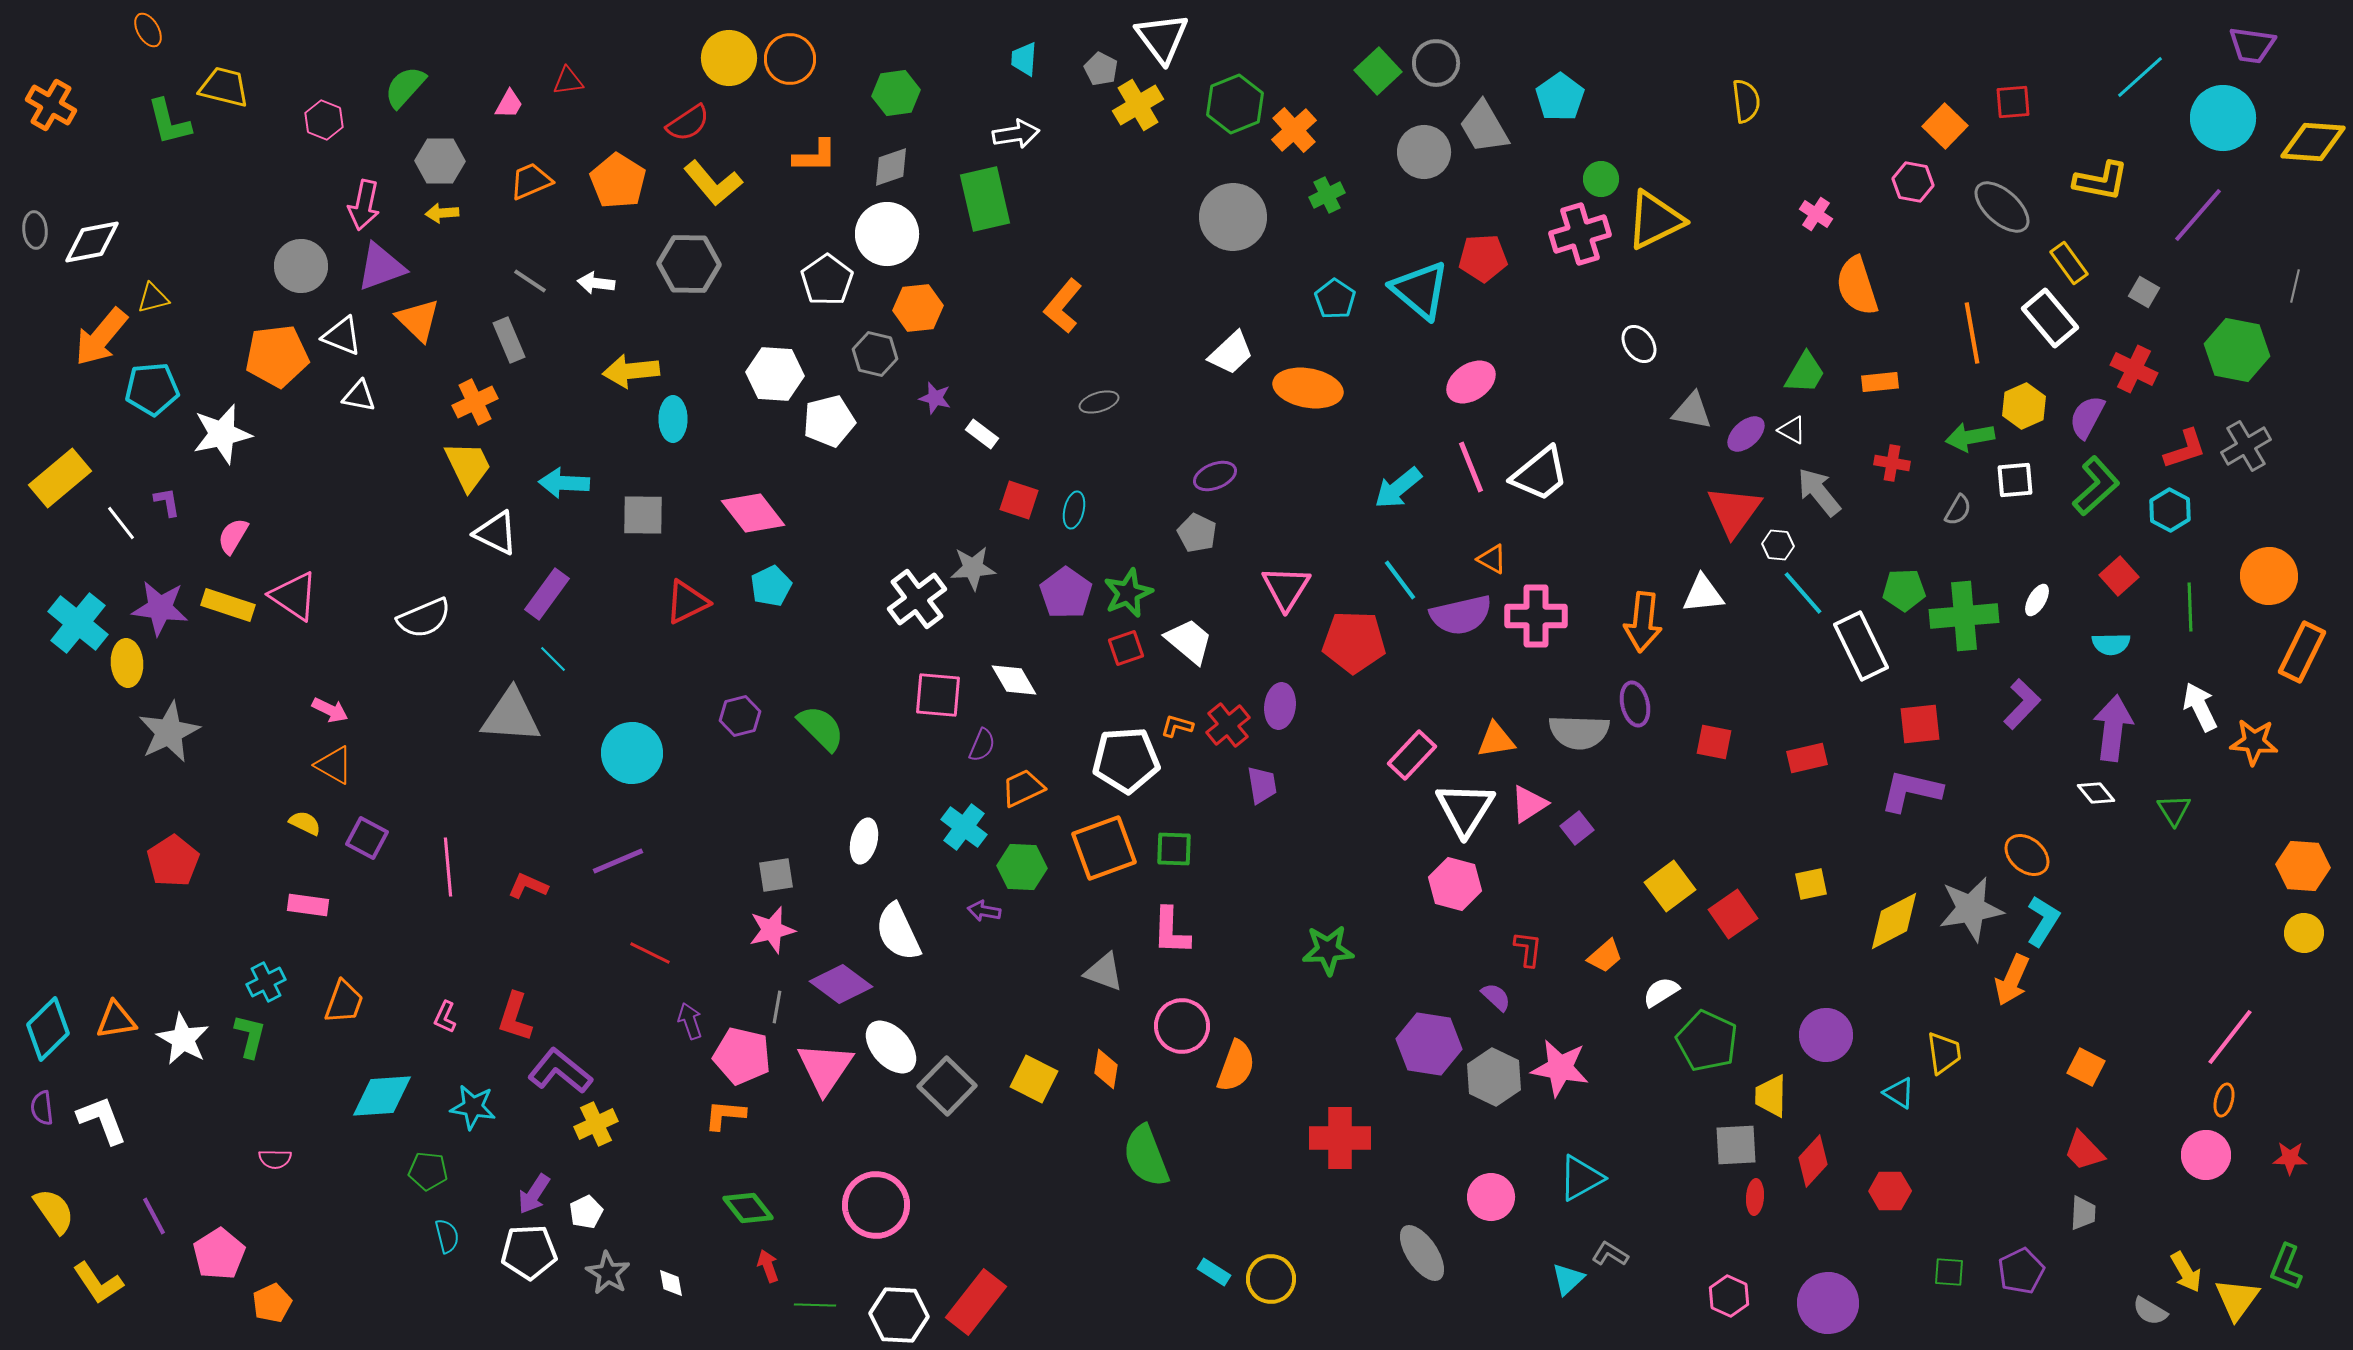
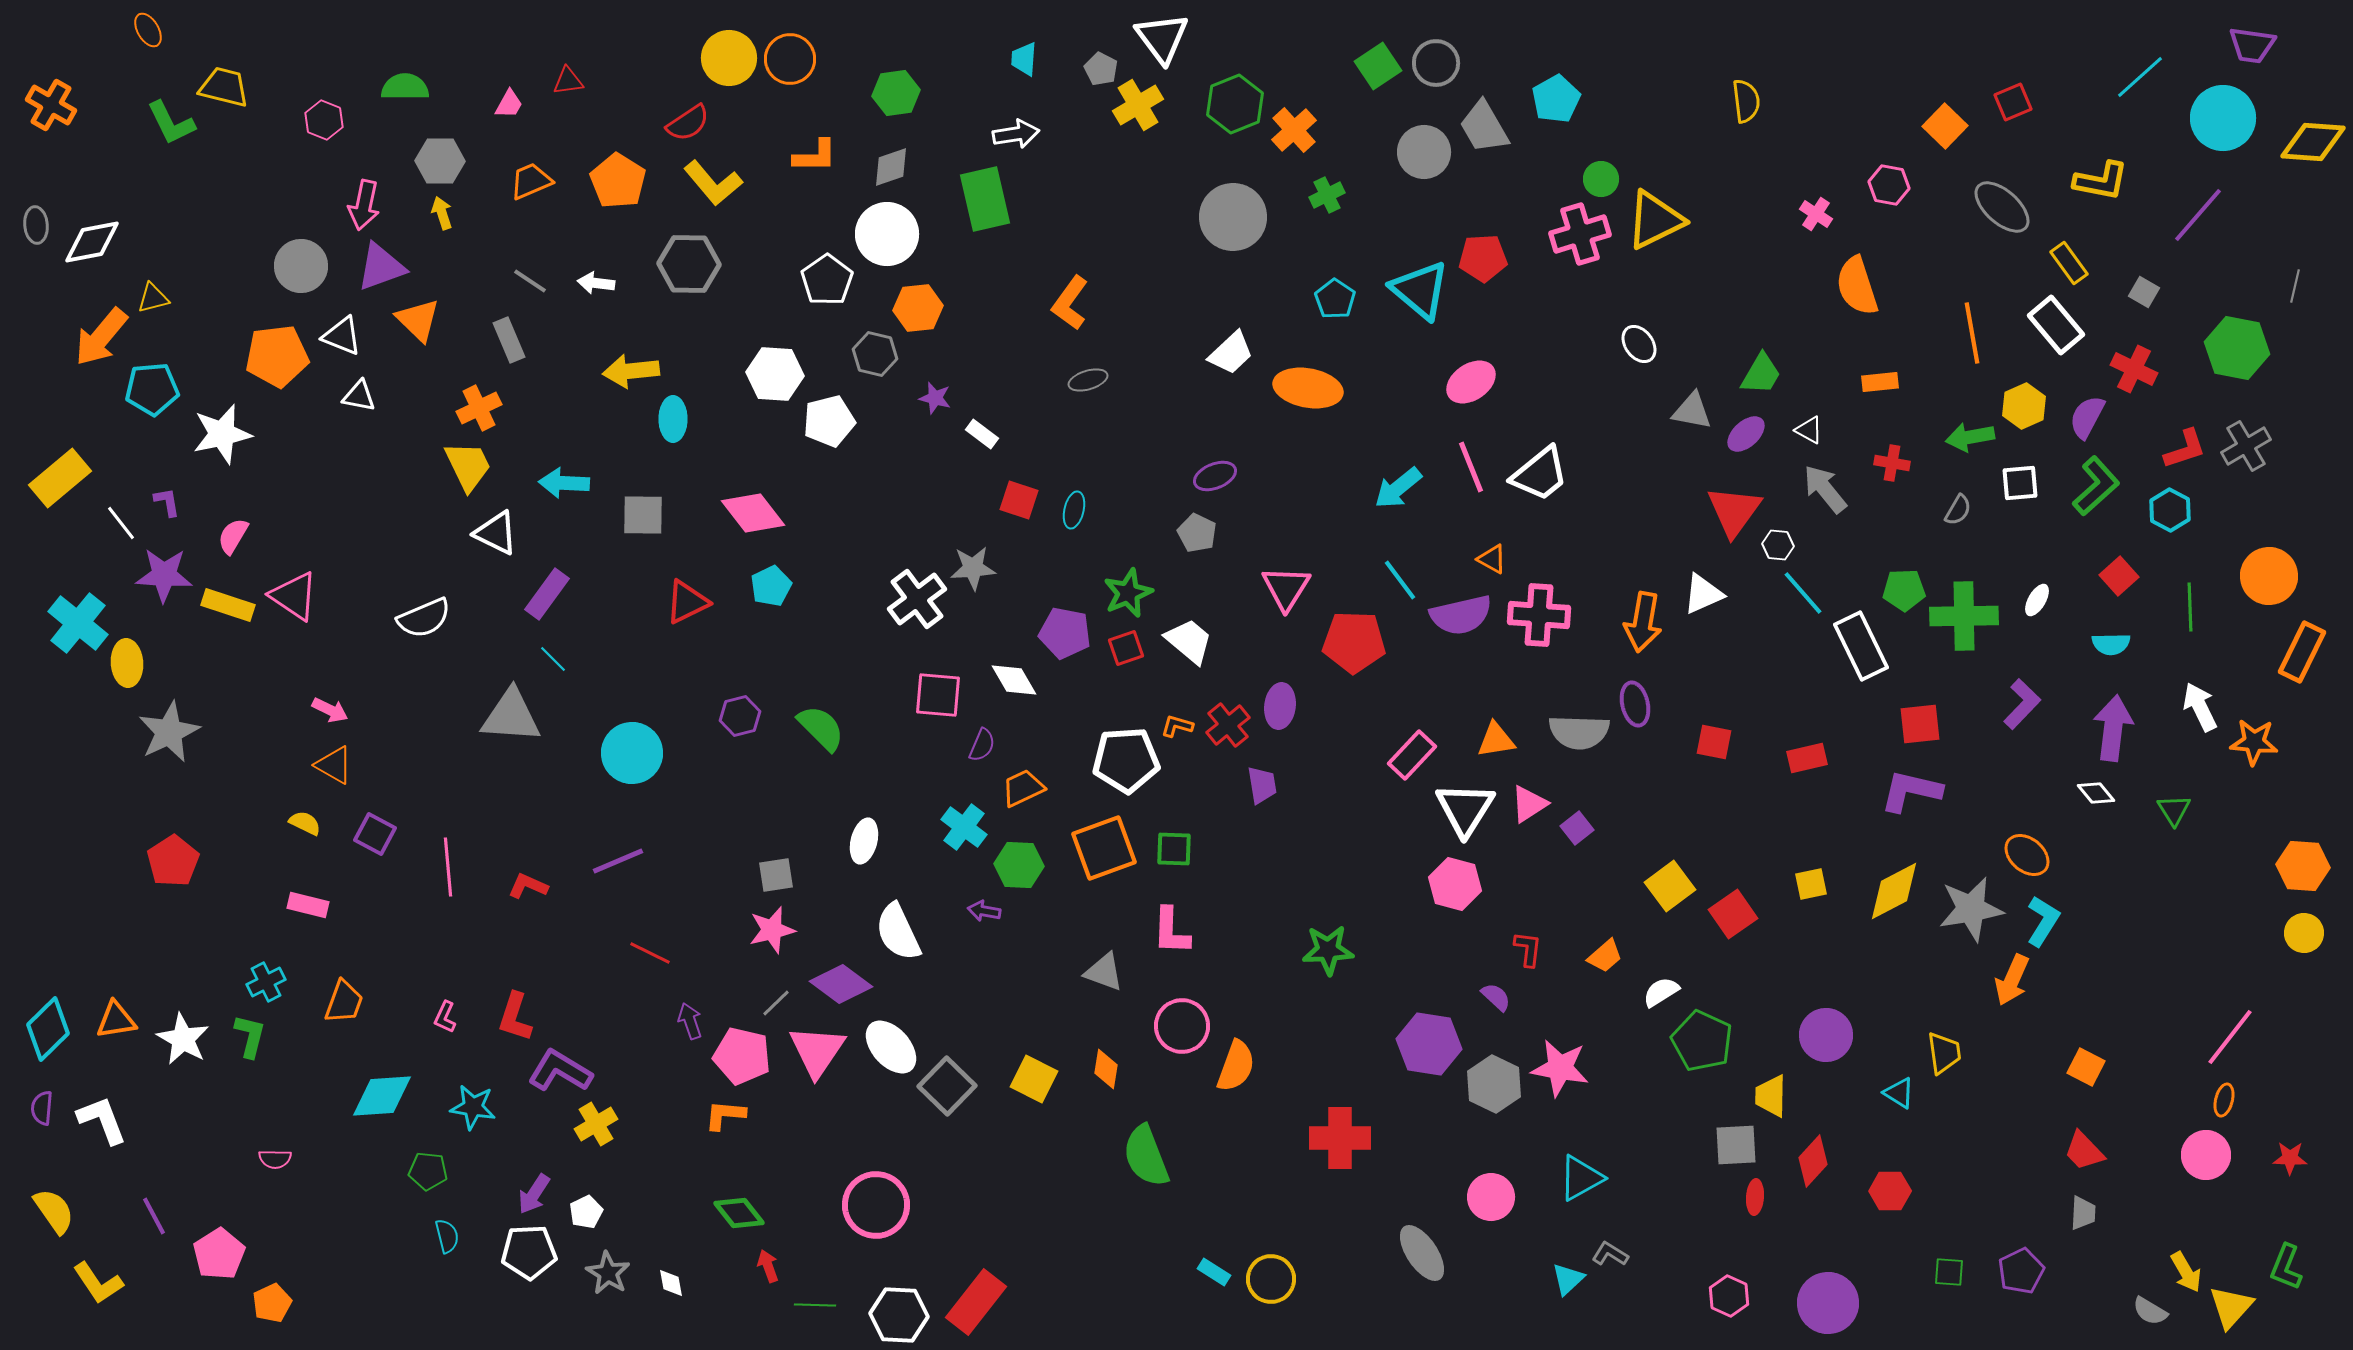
green square at (1378, 71): moved 5 px up; rotated 9 degrees clockwise
green semicircle at (405, 87): rotated 48 degrees clockwise
cyan pentagon at (1560, 97): moved 4 px left, 2 px down; rotated 6 degrees clockwise
red square at (2013, 102): rotated 18 degrees counterclockwise
green L-shape at (169, 122): moved 2 px right, 1 px down; rotated 12 degrees counterclockwise
pink hexagon at (1913, 182): moved 24 px left, 3 px down
yellow arrow at (442, 213): rotated 76 degrees clockwise
gray ellipse at (35, 230): moved 1 px right, 5 px up
orange L-shape at (1063, 306): moved 7 px right, 3 px up; rotated 4 degrees counterclockwise
white rectangle at (2050, 318): moved 6 px right, 7 px down
green hexagon at (2237, 350): moved 2 px up
green trapezoid at (1805, 373): moved 44 px left, 1 px down
orange cross at (475, 402): moved 4 px right, 6 px down
gray ellipse at (1099, 402): moved 11 px left, 22 px up
white triangle at (1792, 430): moved 17 px right
white square at (2015, 480): moved 5 px right, 3 px down
gray arrow at (1819, 492): moved 6 px right, 3 px up
purple pentagon at (1066, 593): moved 1 px left, 40 px down; rotated 24 degrees counterclockwise
white triangle at (1703, 594): rotated 18 degrees counterclockwise
purple star at (160, 608): moved 4 px right, 33 px up; rotated 4 degrees counterclockwise
pink cross at (1536, 616): moved 3 px right, 1 px up; rotated 4 degrees clockwise
green cross at (1964, 616): rotated 4 degrees clockwise
orange arrow at (1643, 622): rotated 4 degrees clockwise
purple square at (367, 838): moved 8 px right, 4 px up
green hexagon at (1022, 867): moved 3 px left, 2 px up
pink rectangle at (308, 905): rotated 6 degrees clockwise
yellow diamond at (1894, 921): moved 30 px up
gray line at (777, 1007): moved 1 px left, 4 px up; rotated 36 degrees clockwise
green pentagon at (1707, 1041): moved 5 px left
pink triangle at (825, 1068): moved 8 px left, 17 px up
purple L-shape at (560, 1071): rotated 8 degrees counterclockwise
gray hexagon at (1494, 1077): moved 7 px down
purple semicircle at (42, 1108): rotated 12 degrees clockwise
yellow cross at (596, 1124): rotated 6 degrees counterclockwise
green diamond at (748, 1208): moved 9 px left, 5 px down
yellow triangle at (2237, 1299): moved 6 px left, 8 px down; rotated 6 degrees clockwise
